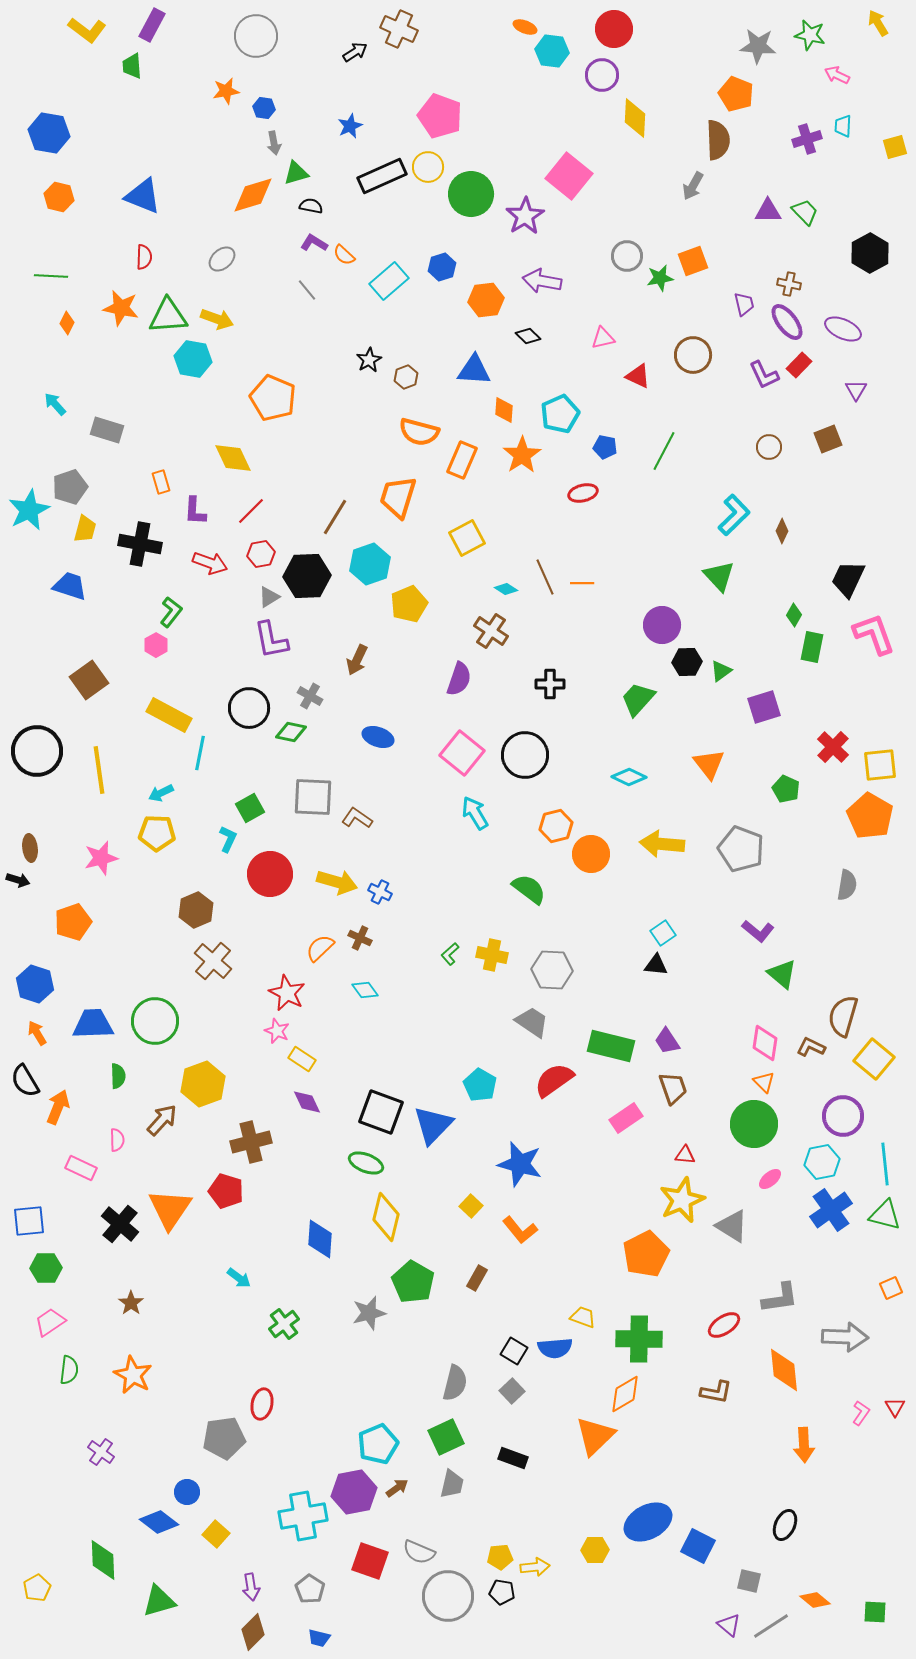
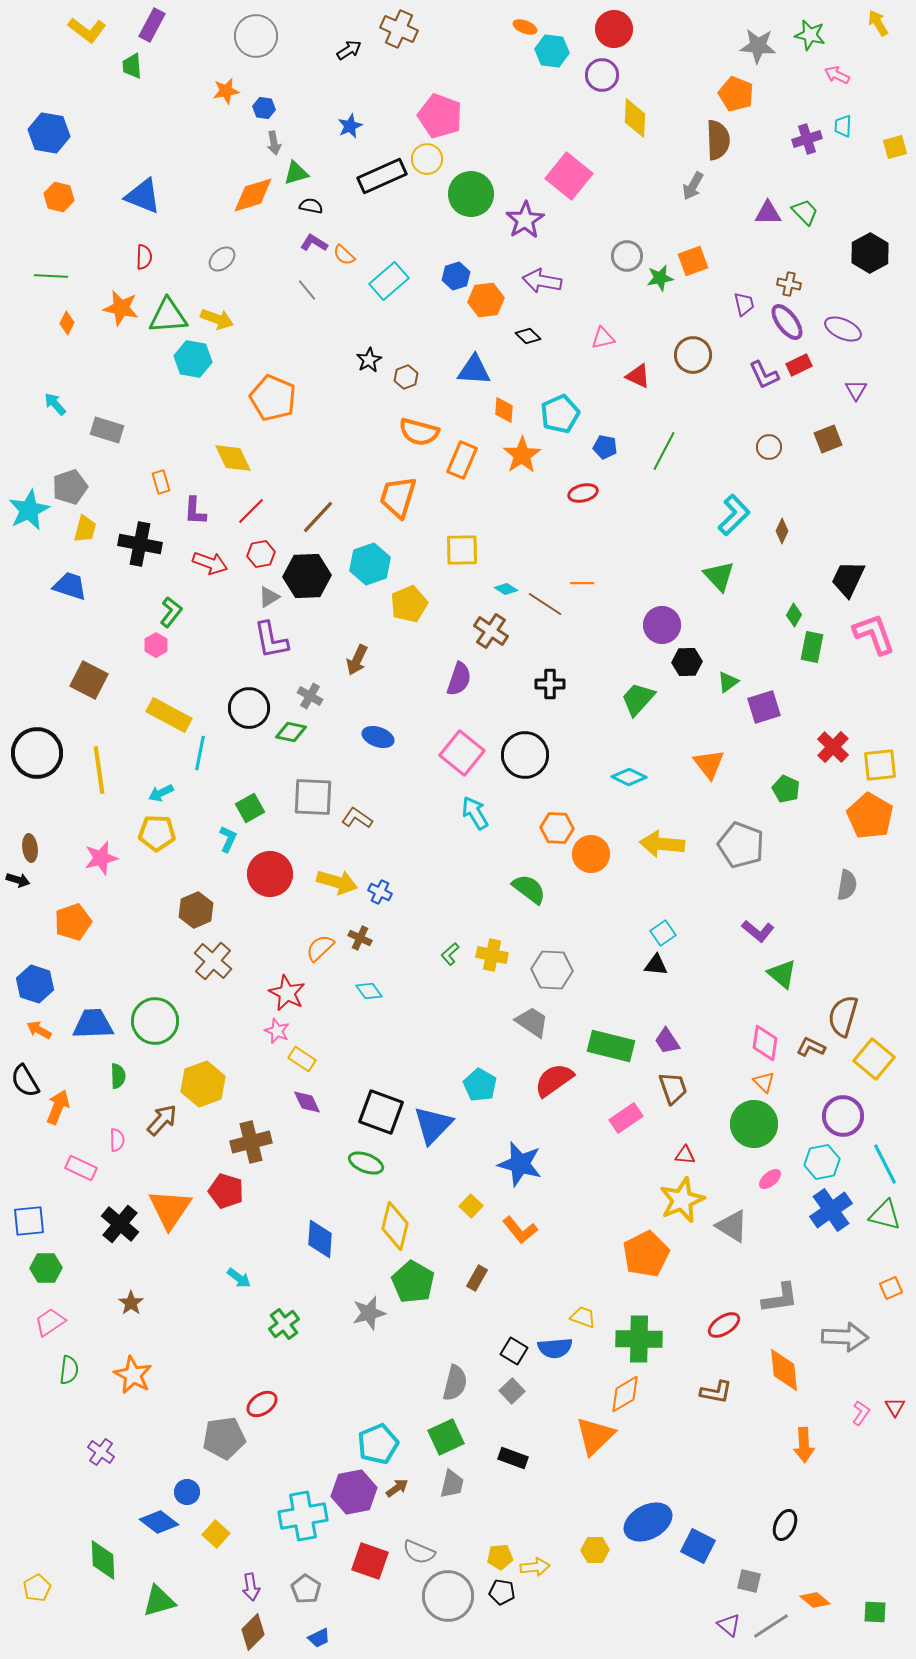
black arrow at (355, 52): moved 6 px left, 2 px up
yellow circle at (428, 167): moved 1 px left, 8 px up
purple triangle at (768, 211): moved 2 px down
purple star at (525, 216): moved 4 px down
blue hexagon at (442, 267): moved 14 px right, 9 px down
red rectangle at (799, 365): rotated 20 degrees clockwise
brown line at (335, 517): moved 17 px left; rotated 12 degrees clockwise
yellow square at (467, 538): moved 5 px left, 12 px down; rotated 27 degrees clockwise
brown line at (545, 577): moved 27 px down; rotated 33 degrees counterclockwise
green triangle at (721, 671): moved 7 px right, 11 px down
brown square at (89, 680): rotated 27 degrees counterclockwise
black circle at (37, 751): moved 2 px down
orange hexagon at (556, 826): moved 1 px right, 2 px down; rotated 16 degrees clockwise
gray pentagon at (741, 849): moved 4 px up
cyan diamond at (365, 990): moved 4 px right, 1 px down
orange arrow at (37, 1033): moved 2 px right, 3 px up; rotated 30 degrees counterclockwise
cyan line at (885, 1164): rotated 21 degrees counterclockwise
yellow diamond at (386, 1217): moved 9 px right, 9 px down
red ellipse at (262, 1404): rotated 44 degrees clockwise
gray pentagon at (310, 1589): moved 4 px left
blue trapezoid at (319, 1638): rotated 40 degrees counterclockwise
